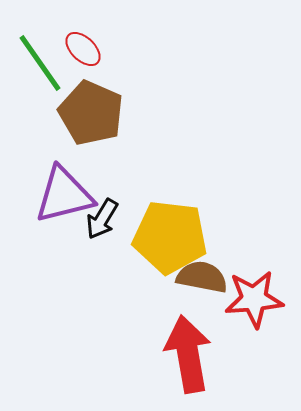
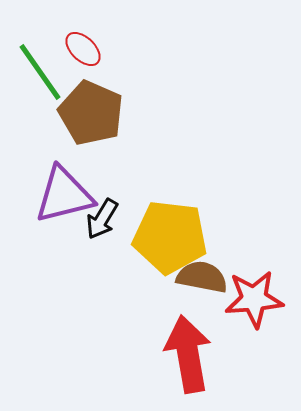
green line: moved 9 px down
